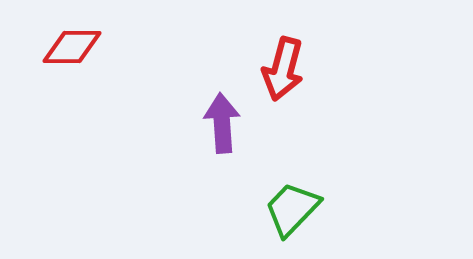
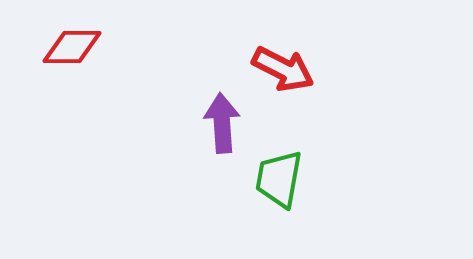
red arrow: rotated 78 degrees counterclockwise
green trapezoid: moved 13 px left, 30 px up; rotated 34 degrees counterclockwise
